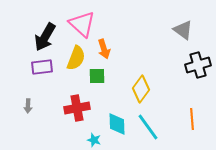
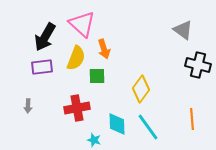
black cross: rotated 30 degrees clockwise
